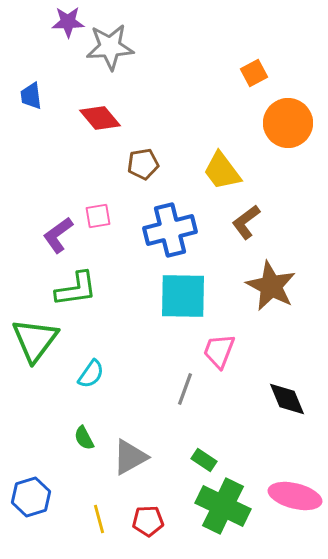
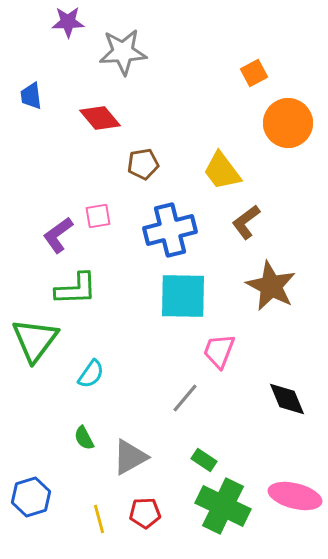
gray star: moved 13 px right, 5 px down
green L-shape: rotated 6 degrees clockwise
gray line: moved 9 px down; rotated 20 degrees clockwise
red pentagon: moved 3 px left, 8 px up
